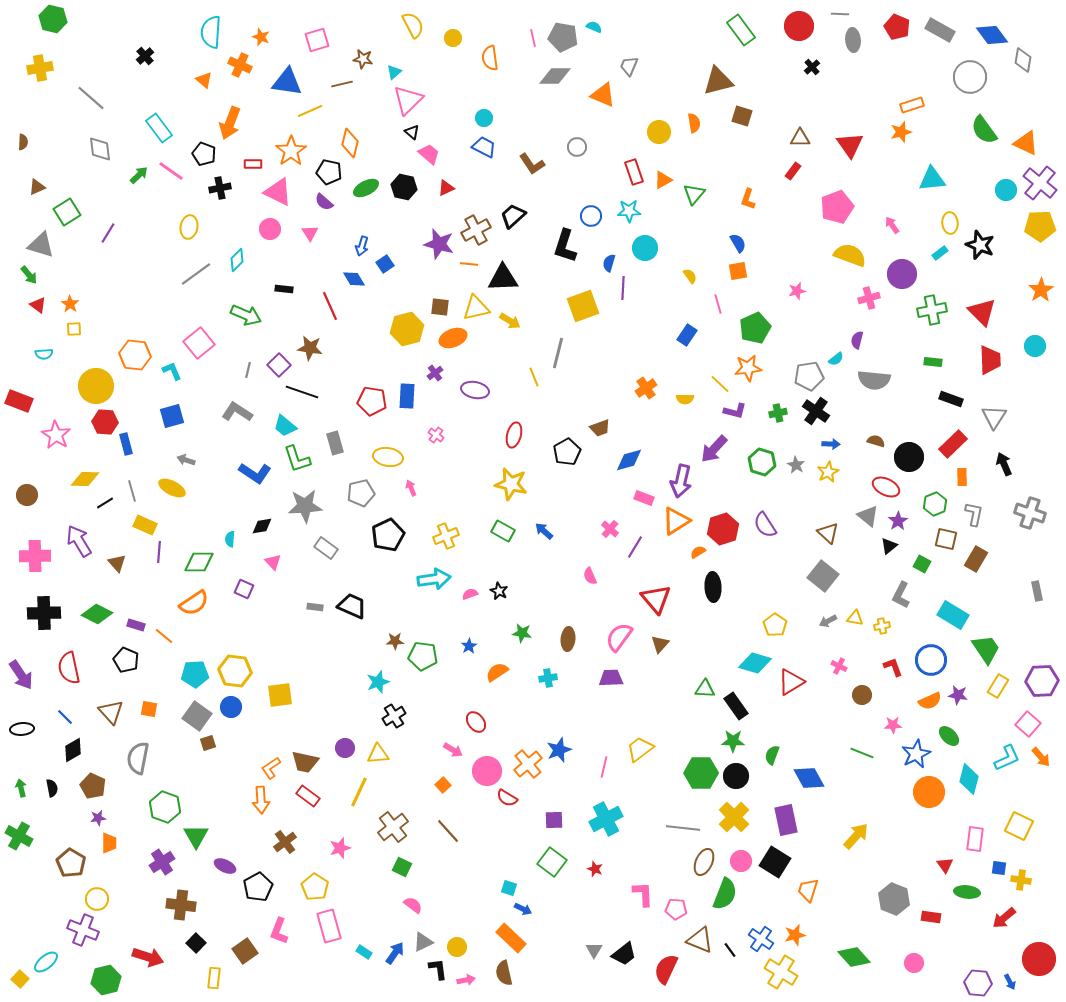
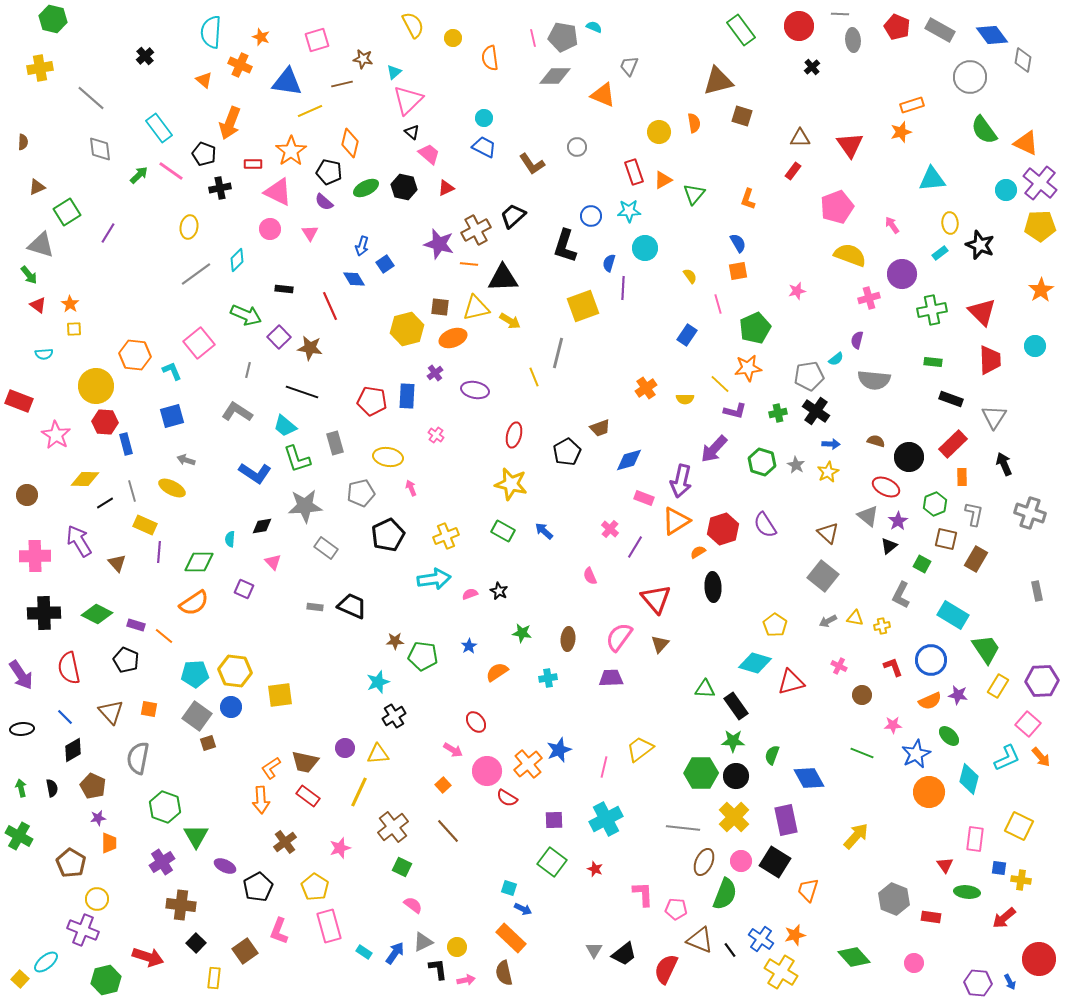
purple square at (279, 365): moved 28 px up
red triangle at (791, 682): rotated 16 degrees clockwise
